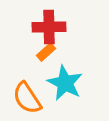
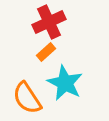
red cross: moved 5 px up; rotated 24 degrees counterclockwise
